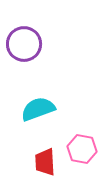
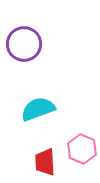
pink hexagon: rotated 12 degrees clockwise
